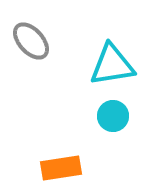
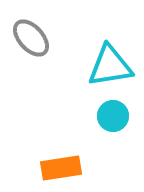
gray ellipse: moved 3 px up
cyan triangle: moved 2 px left, 1 px down
